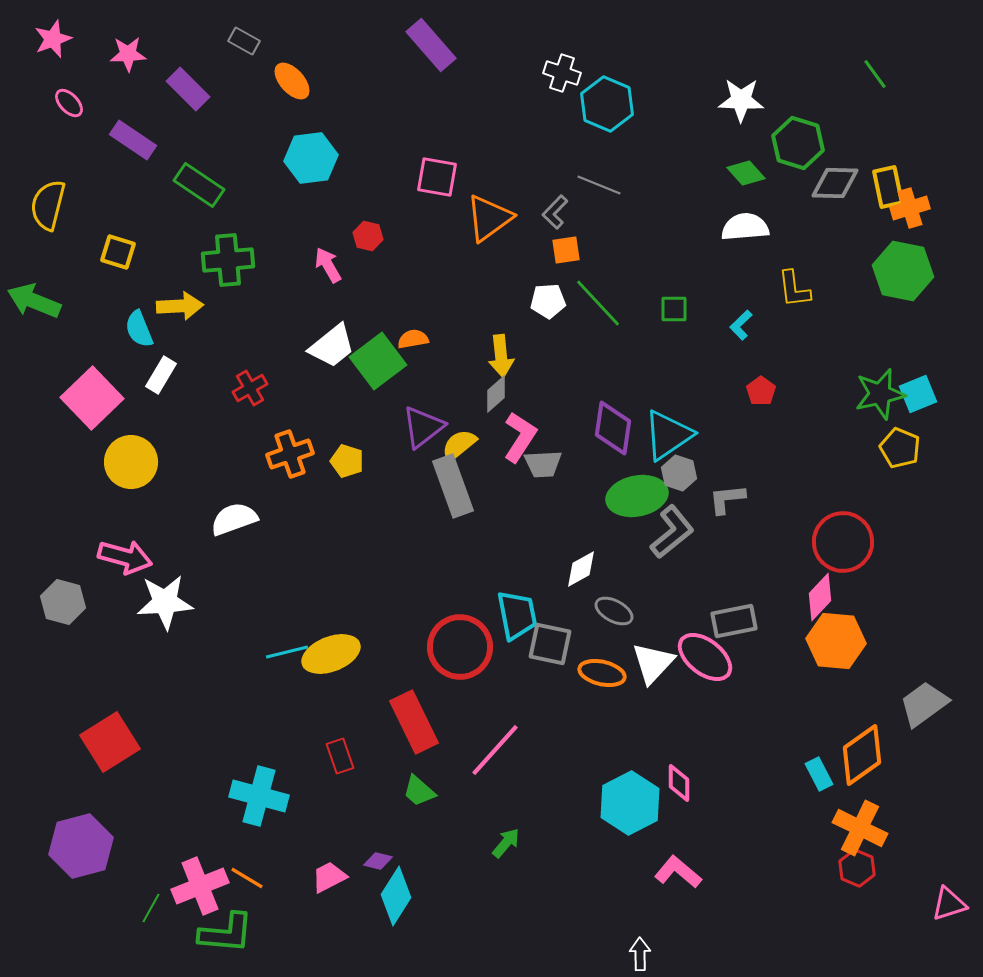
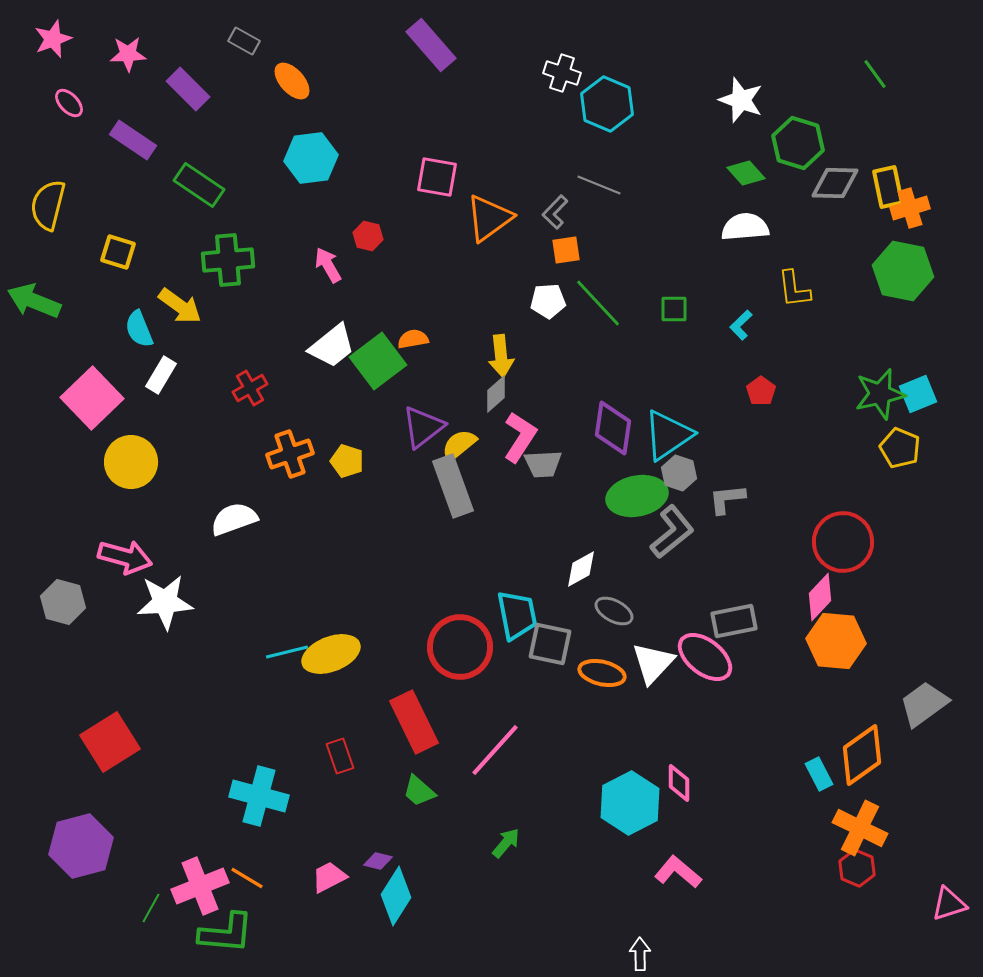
white star at (741, 100): rotated 18 degrees clockwise
yellow arrow at (180, 306): rotated 39 degrees clockwise
